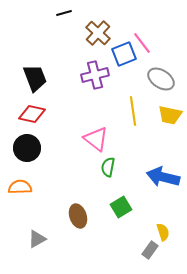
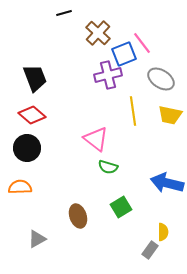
purple cross: moved 13 px right
red diamond: moved 1 px down; rotated 28 degrees clockwise
green semicircle: rotated 84 degrees counterclockwise
blue arrow: moved 4 px right, 6 px down
yellow semicircle: rotated 18 degrees clockwise
